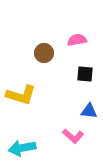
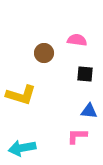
pink semicircle: rotated 18 degrees clockwise
pink L-shape: moved 4 px right; rotated 140 degrees clockwise
